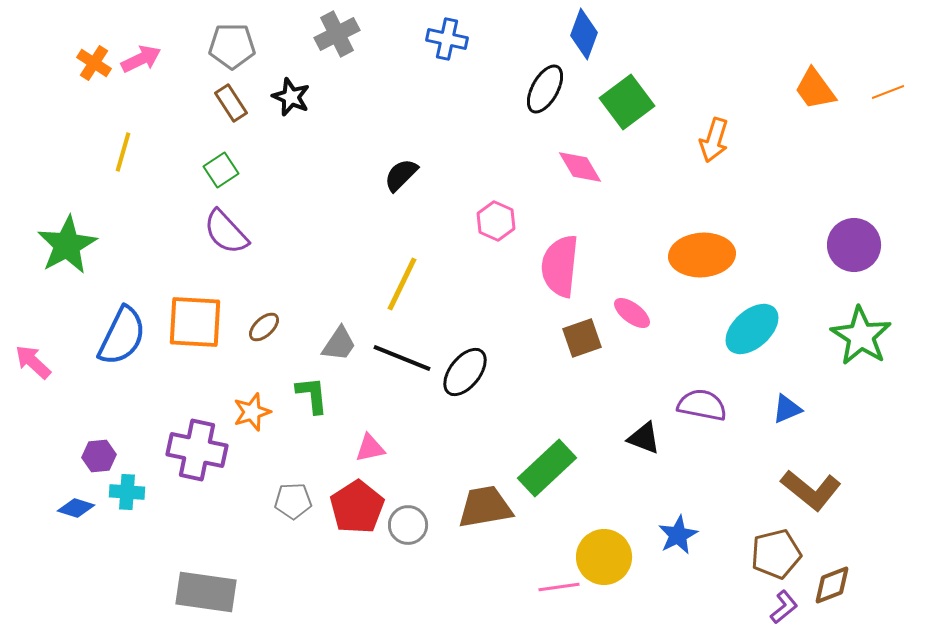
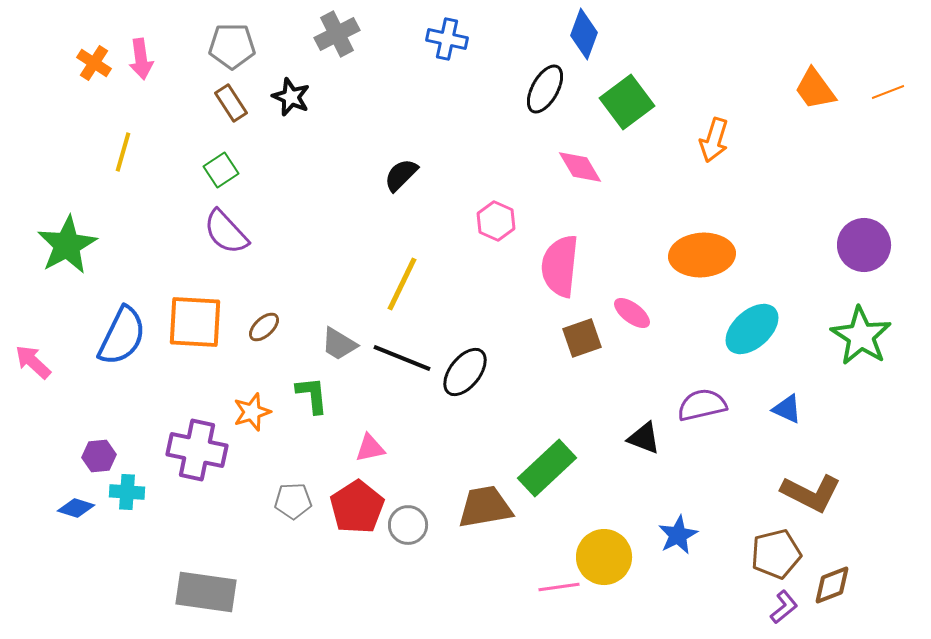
pink arrow at (141, 59): rotated 108 degrees clockwise
purple circle at (854, 245): moved 10 px right
gray trapezoid at (339, 344): rotated 87 degrees clockwise
purple semicircle at (702, 405): rotated 24 degrees counterclockwise
blue triangle at (787, 409): rotated 48 degrees clockwise
brown L-shape at (811, 490): moved 3 px down; rotated 12 degrees counterclockwise
